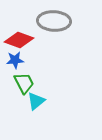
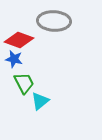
blue star: moved 1 px left, 1 px up; rotated 18 degrees clockwise
cyan triangle: moved 4 px right
